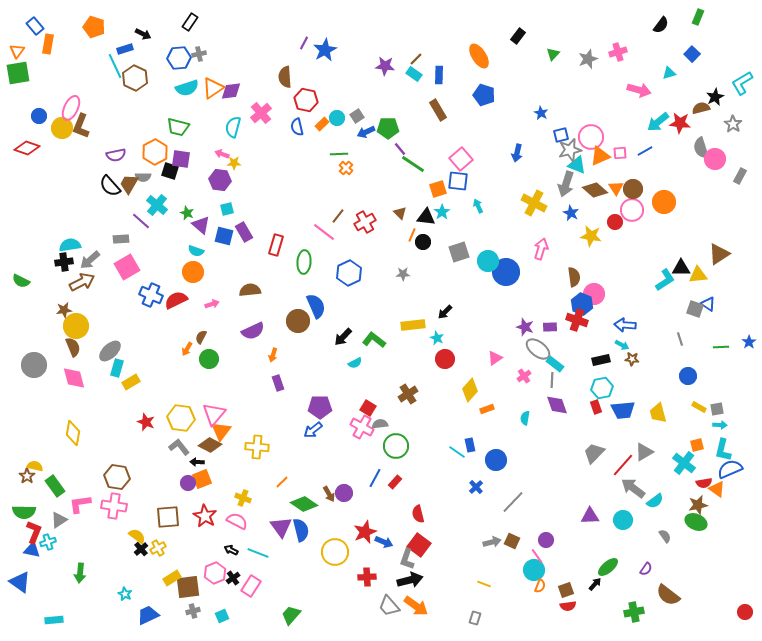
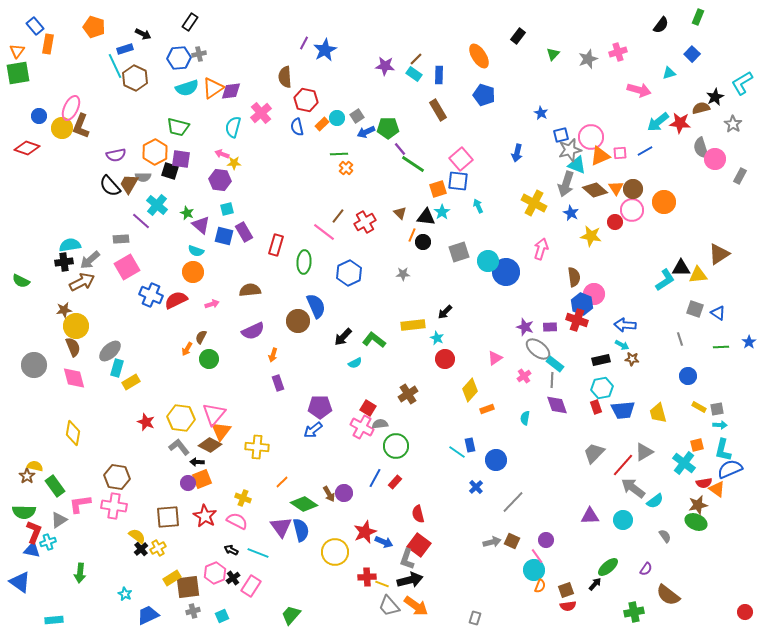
blue triangle at (708, 304): moved 10 px right, 9 px down
yellow line at (484, 584): moved 102 px left
